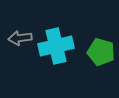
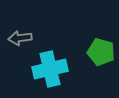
cyan cross: moved 6 px left, 23 px down
